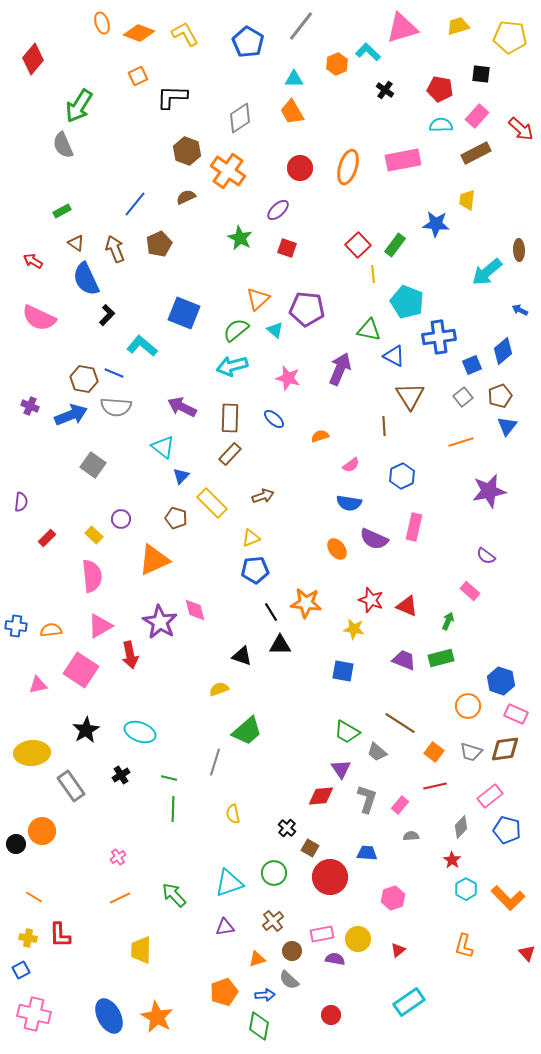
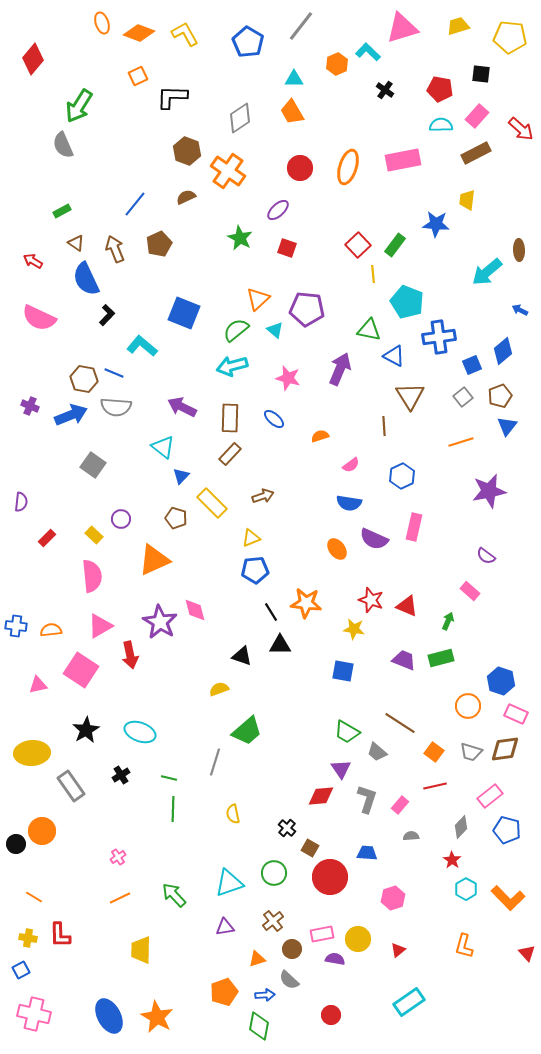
brown circle at (292, 951): moved 2 px up
